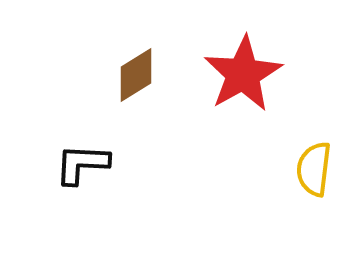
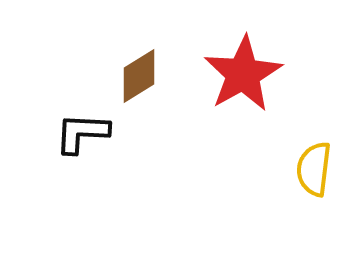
brown diamond: moved 3 px right, 1 px down
black L-shape: moved 31 px up
